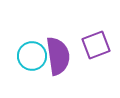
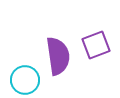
cyan circle: moved 7 px left, 24 px down
